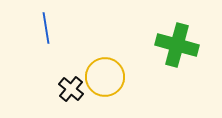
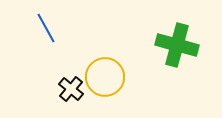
blue line: rotated 20 degrees counterclockwise
